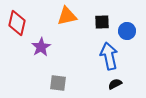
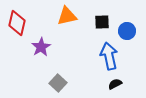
gray square: rotated 36 degrees clockwise
